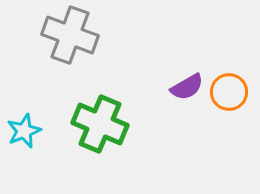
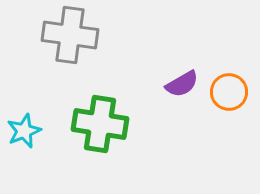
gray cross: rotated 12 degrees counterclockwise
purple semicircle: moved 5 px left, 3 px up
green cross: rotated 14 degrees counterclockwise
